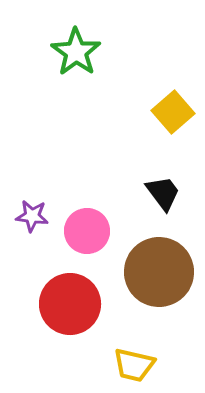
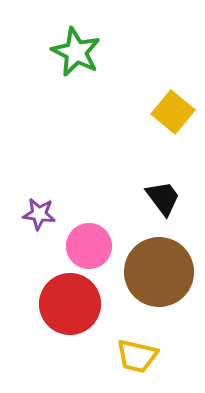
green star: rotated 9 degrees counterclockwise
yellow square: rotated 9 degrees counterclockwise
black trapezoid: moved 5 px down
purple star: moved 7 px right, 2 px up
pink circle: moved 2 px right, 15 px down
yellow trapezoid: moved 3 px right, 9 px up
